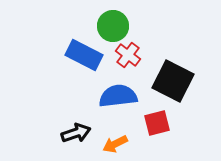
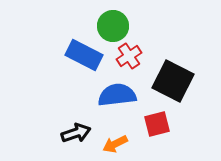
red cross: moved 1 px right, 1 px down; rotated 20 degrees clockwise
blue semicircle: moved 1 px left, 1 px up
red square: moved 1 px down
